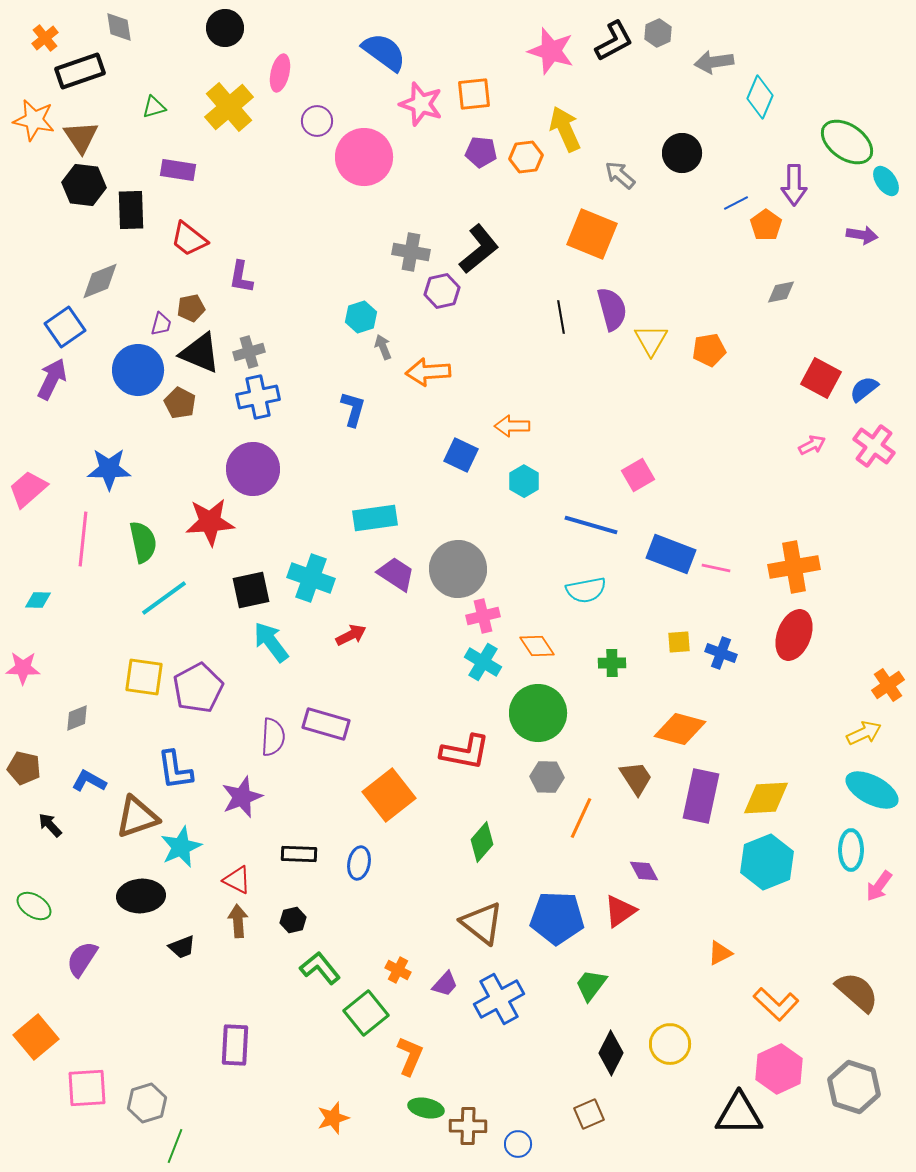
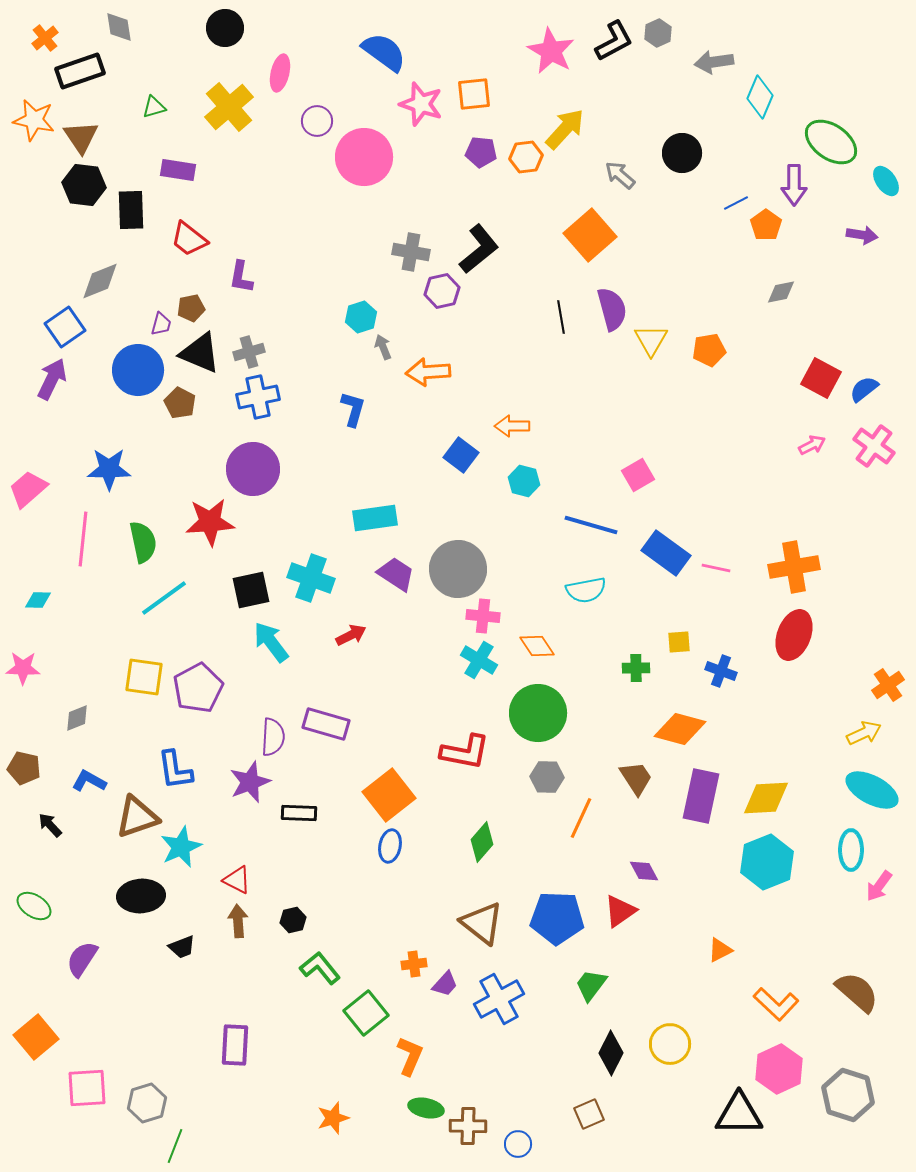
pink star at (551, 51): rotated 12 degrees clockwise
yellow arrow at (565, 129): rotated 66 degrees clockwise
green ellipse at (847, 142): moved 16 px left
orange square at (592, 234): moved 2 px left, 1 px down; rotated 27 degrees clockwise
blue square at (461, 455): rotated 12 degrees clockwise
cyan hexagon at (524, 481): rotated 16 degrees counterclockwise
blue rectangle at (671, 554): moved 5 px left, 1 px up; rotated 15 degrees clockwise
pink cross at (483, 616): rotated 20 degrees clockwise
blue cross at (721, 653): moved 18 px down
cyan cross at (483, 662): moved 4 px left, 2 px up
green cross at (612, 663): moved 24 px right, 5 px down
purple star at (242, 797): moved 8 px right, 15 px up
black rectangle at (299, 854): moved 41 px up
blue ellipse at (359, 863): moved 31 px right, 17 px up
orange triangle at (720, 953): moved 3 px up
orange cross at (398, 970): moved 16 px right, 6 px up; rotated 35 degrees counterclockwise
gray hexagon at (854, 1087): moved 6 px left, 8 px down
